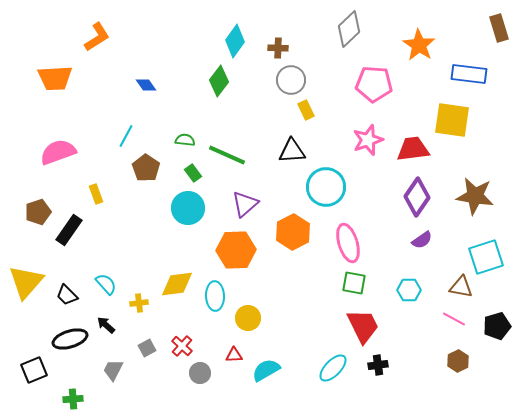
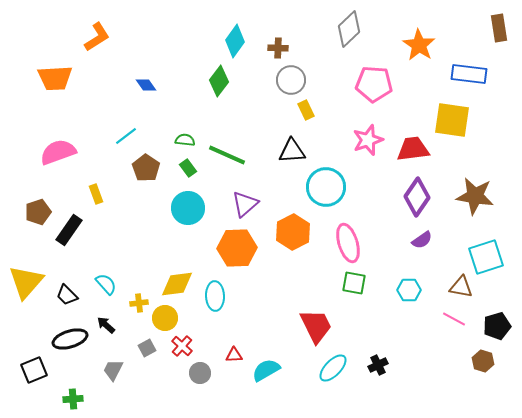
brown rectangle at (499, 28): rotated 8 degrees clockwise
cyan line at (126, 136): rotated 25 degrees clockwise
green rectangle at (193, 173): moved 5 px left, 5 px up
orange hexagon at (236, 250): moved 1 px right, 2 px up
yellow circle at (248, 318): moved 83 px left
red trapezoid at (363, 326): moved 47 px left
brown hexagon at (458, 361): moved 25 px right; rotated 15 degrees counterclockwise
black cross at (378, 365): rotated 18 degrees counterclockwise
